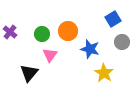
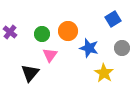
gray circle: moved 6 px down
blue star: moved 1 px left, 1 px up
black triangle: moved 1 px right
